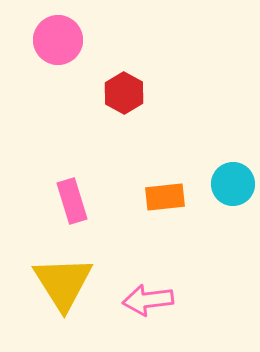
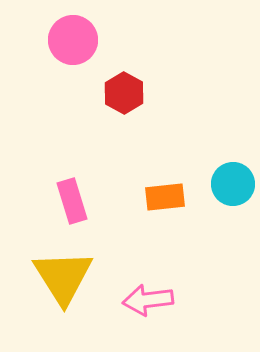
pink circle: moved 15 px right
yellow triangle: moved 6 px up
